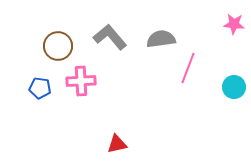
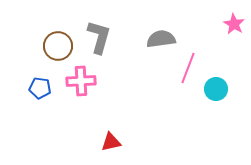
pink star: rotated 25 degrees clockwise
gray L-shape: moved 11 px left; rotated 56 degrees clockwise
cyan circle: moved 18 px left, 2 px down
red triangle: moved 6 px left, 2 px up
